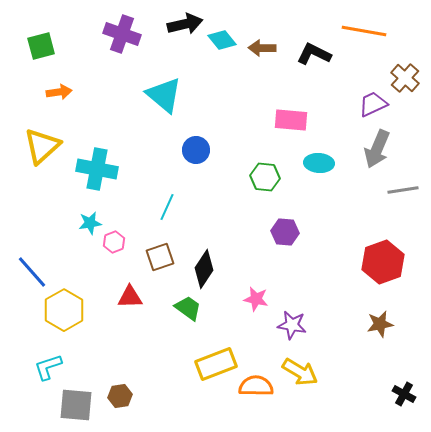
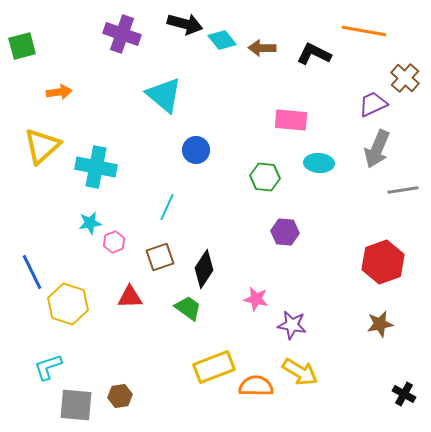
black arrow: rotated 28 degrees clockwise
green square: moved 19 px left
cyan cross: moved 1 px left, 2 px up
blue line: rotated 15 degrees clockwise
yellow hexagon: moved 4 px right, 6 px up; rotated 12 degrees counterclockwise
yellow rectangle: moved 2 px left, 3 px down
